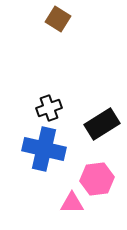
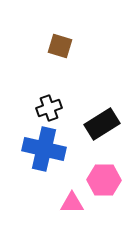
brown square: moved 2 px right, 27 px down; rotated 15 degrees counterclockwise
pink hexagon: moved 7 px right, 1 px down; rotated 8 degrees clockwise
